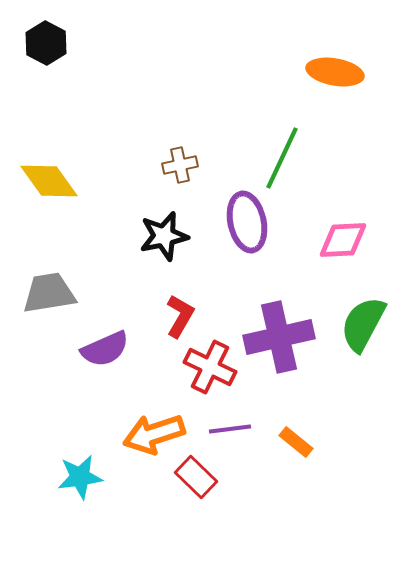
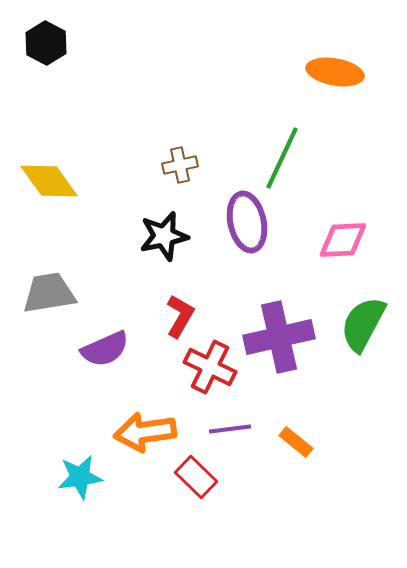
orange arrow: moved 9 px left, 2 px up; rotated 10 degrees clockwise
